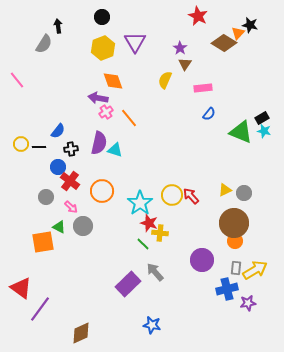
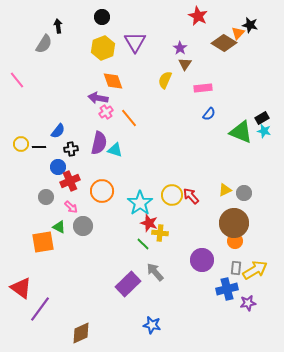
red cross at (70, 181): rotated 30 degrees clockwise
